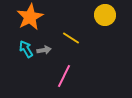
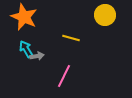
orange star: moved 6 px left; rotated 20 degrees counterclockwise
yellow line: rotated 18 degrees counterclockwise
gray arrow: moved 7 px left, 6 px down
